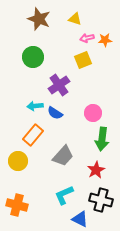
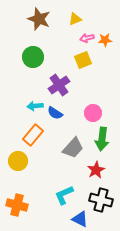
yellow triangle: rotated 40 degrees counterclockwise
gray trapezoid: moved 10 px right, 8 px up
